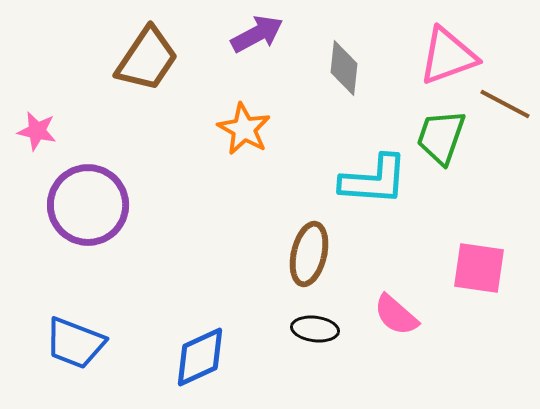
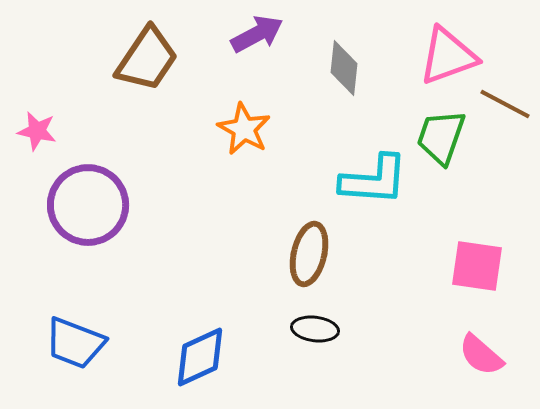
pink square: moved 2 px left, 2 px up
pink semicircle: moved 85 px right, 40 px down
